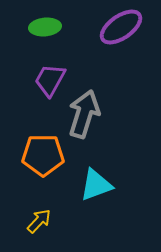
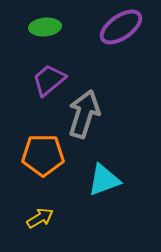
purple trapezoid: moved 1 px left; rotated 21 degrees clockwise
cyan triangle: moved 8 px right, 5 px up
yellow arrow: moved 1 px right, 3 px up; rotated 16 degrees clockwise
